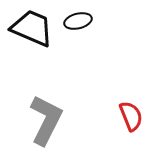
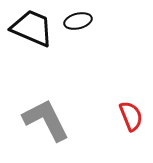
gray L-shape: rotated 54 degrees counterclockwise
